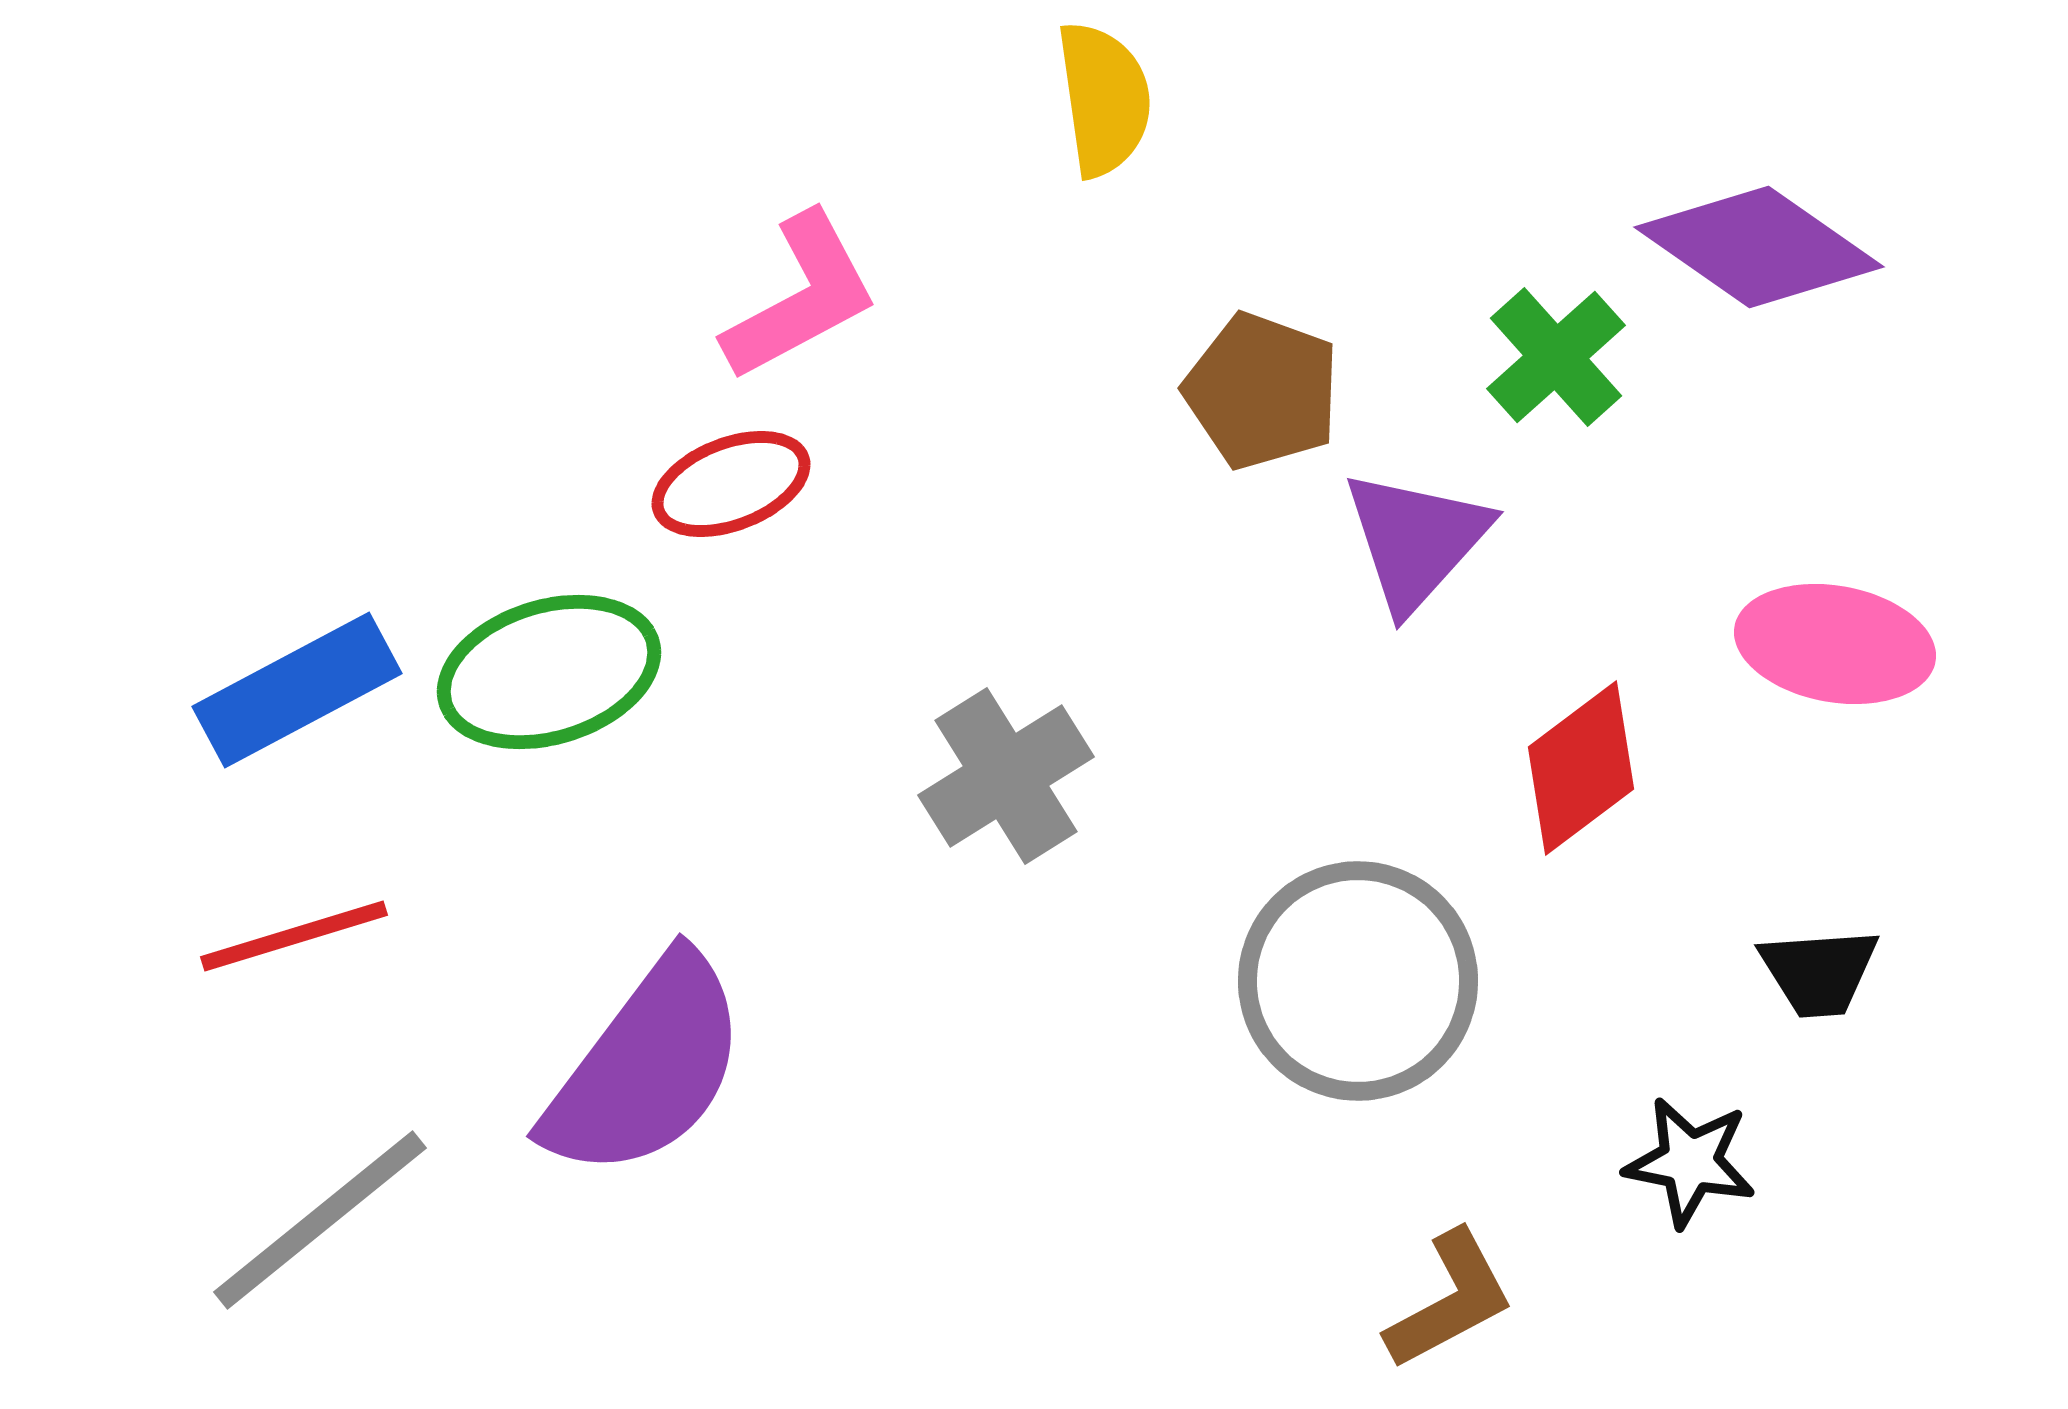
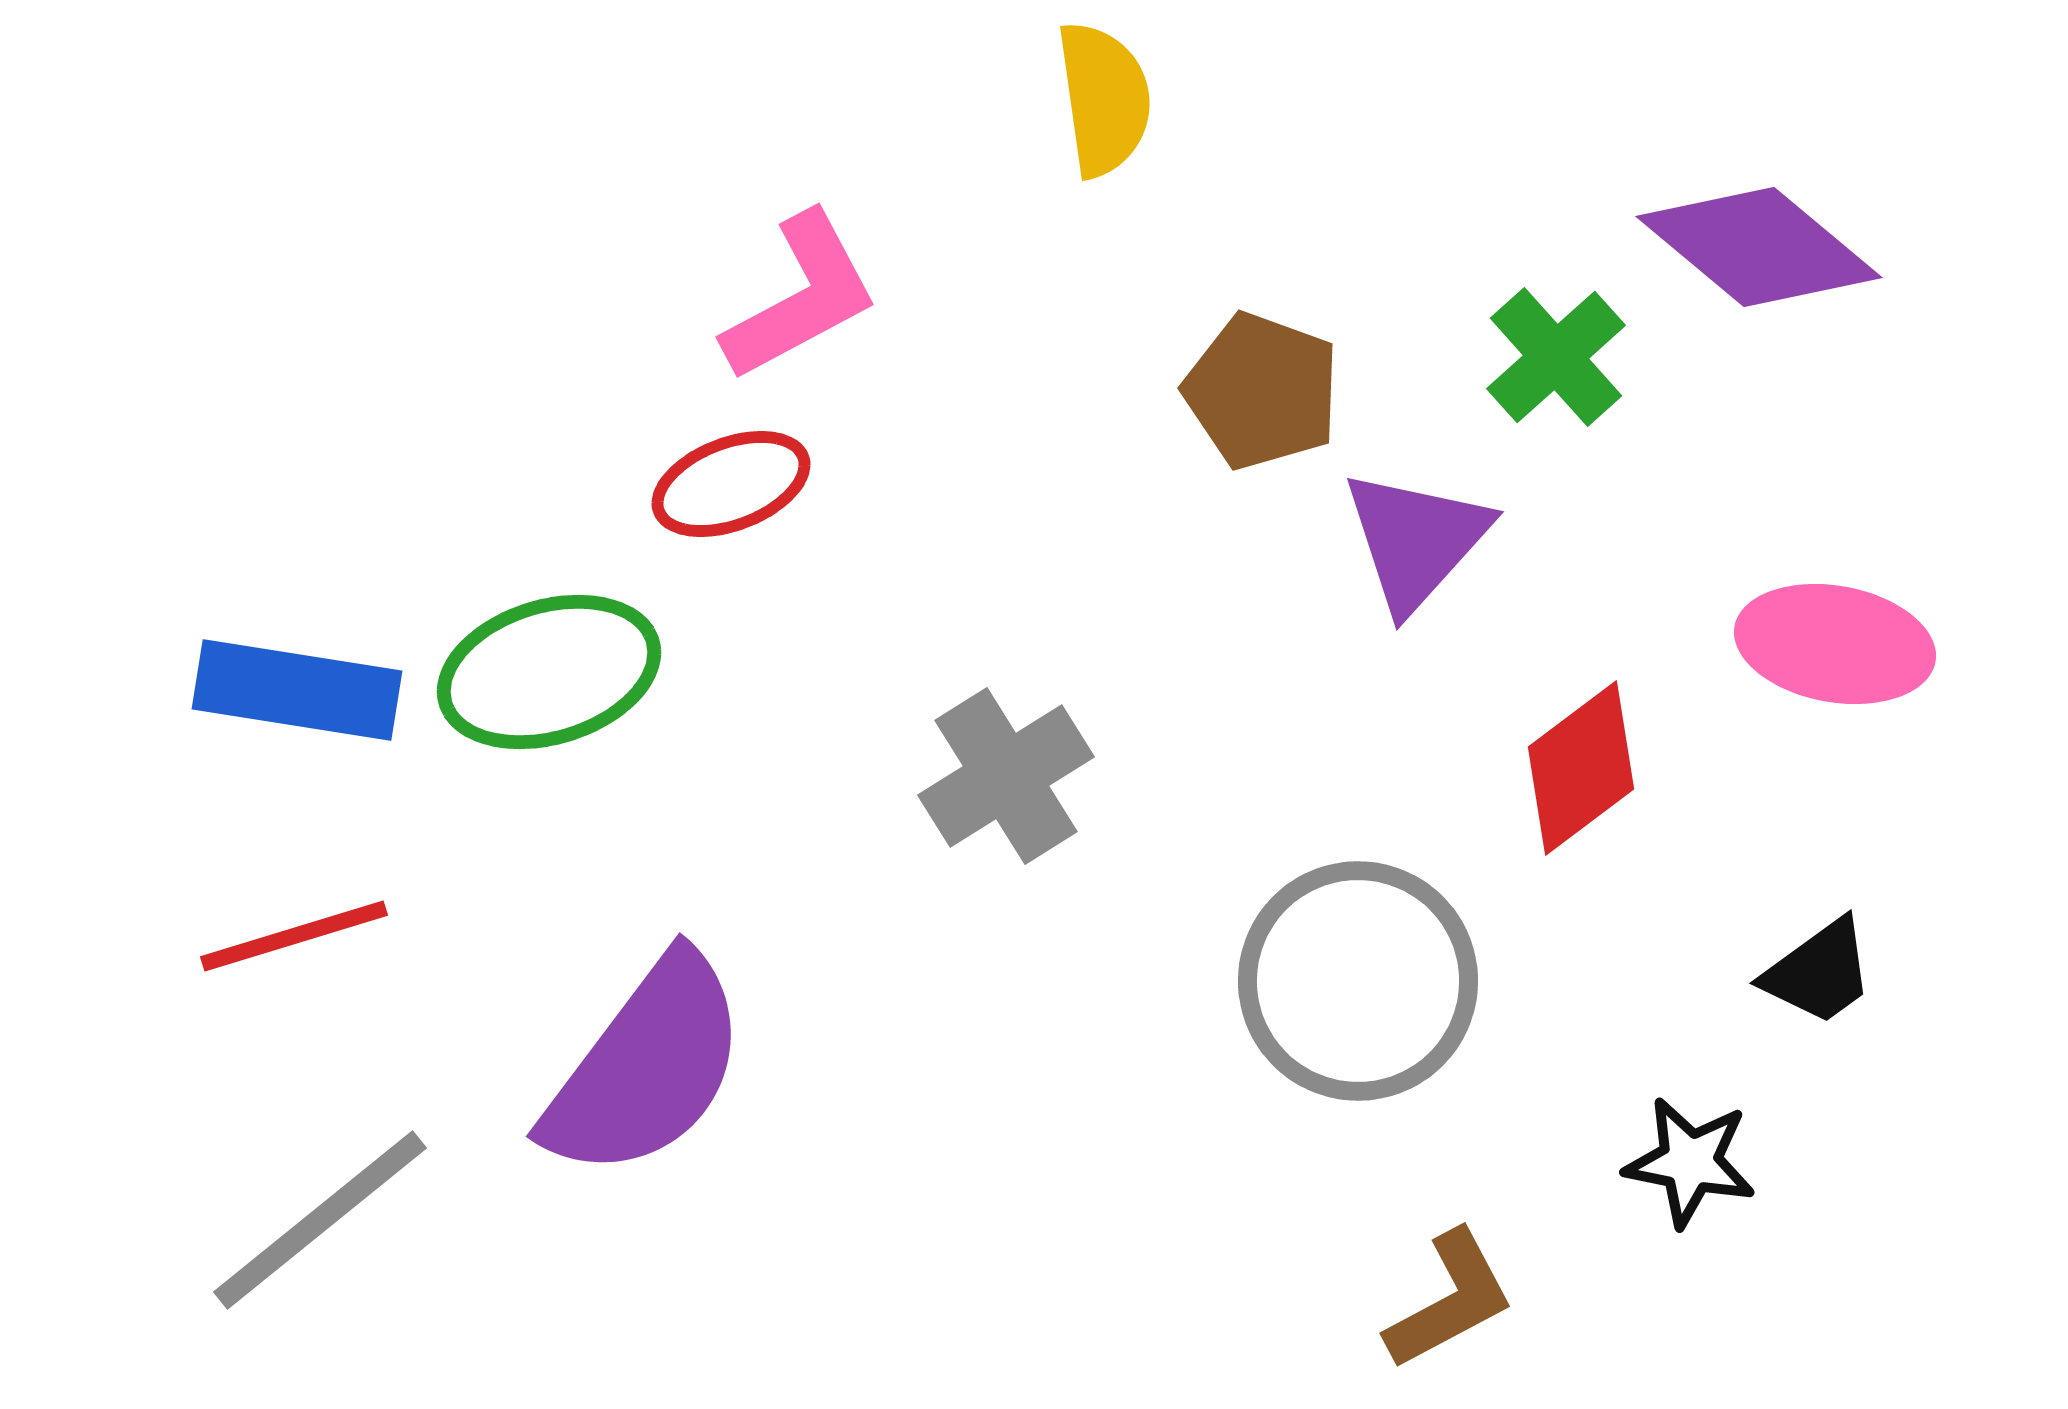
purple diamond: rotated 5 degrees clockwise
blue rectangle: rotated 37 degrees clockwise
black trapezoid: rotated 32 degrees counterclockwise
